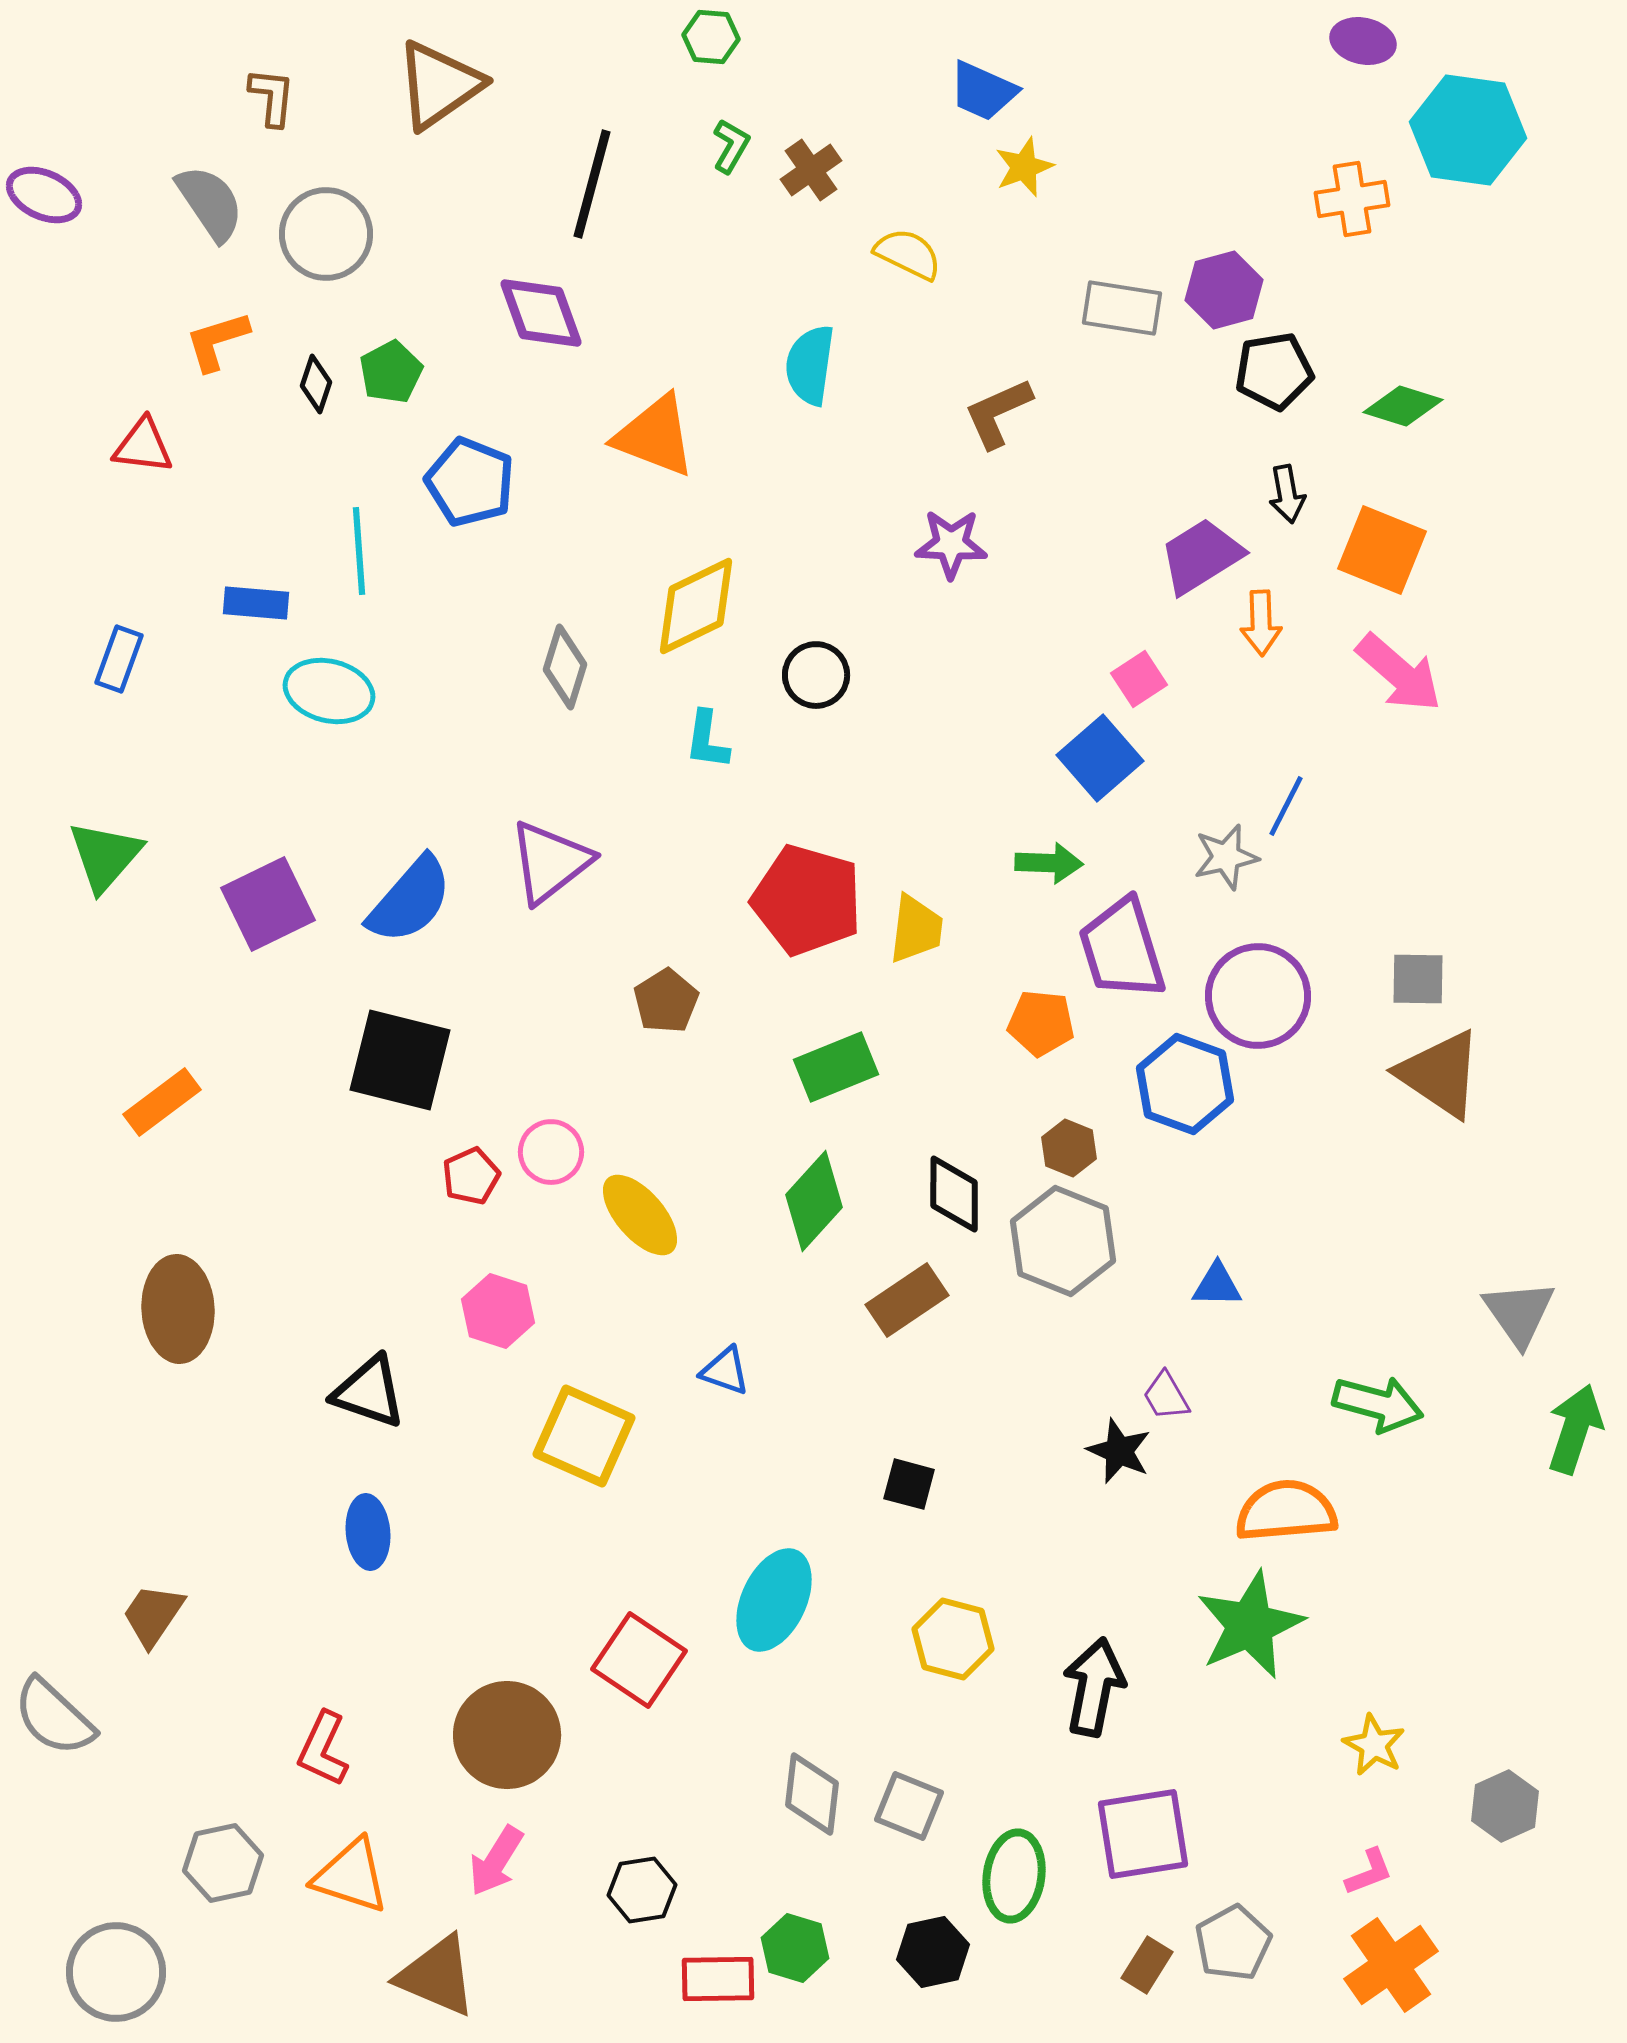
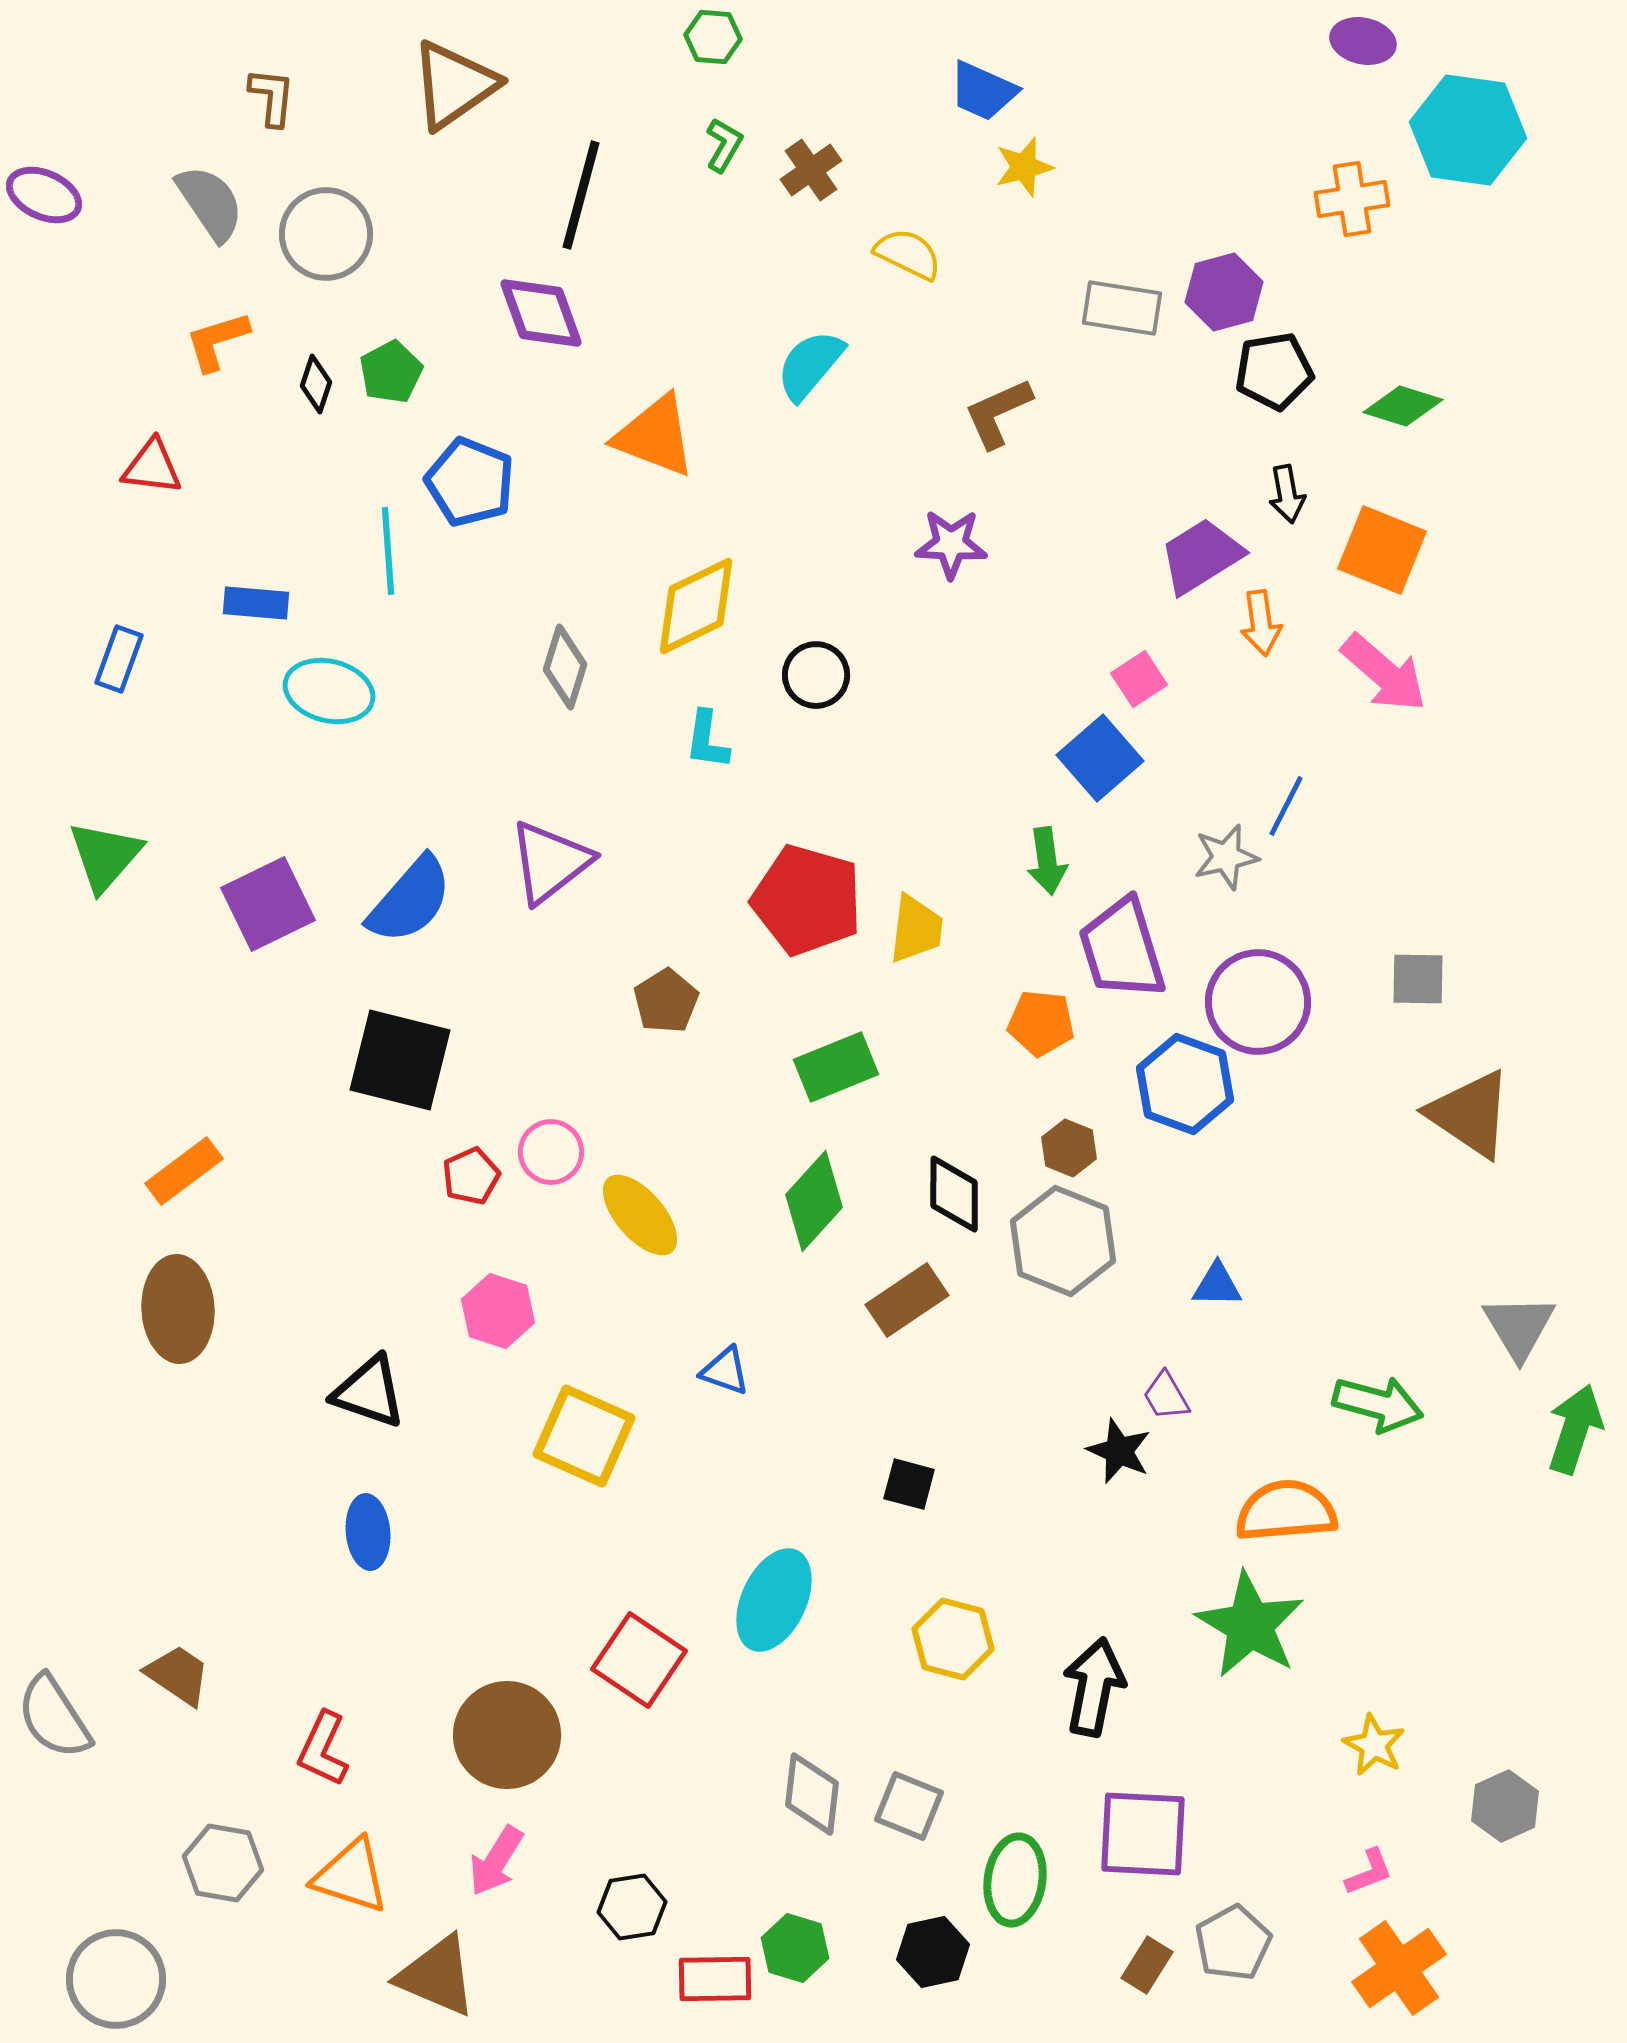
green hexagon at (711, 37): moved 2 px right
brown triangle at (439, 85): moved 15 px right
green L-shape at (731, 146): moved 7 px left, 1 px up
yellow star at (1024, 167): rotated 6 degrees clockwise
black line at (592, 184): moved 11 px left, 11 px down
purple hexagon at (1224, 290): moved 2 px down
cyan semicircle at (810, 365): rotated 32 degrees clockwise
red triangle at (143, 446): moved 9 px right, 21 px down
cyan line at (359, 551): moved 29 px right
orange arrow at (1261, 623): rotated 6 degrees counterclockwise
pink arrow at (1399, 673): moved 15 px left
green arrow at (1049, 863): moved 2 px left, 2 px up; rotated 80 degrees clockwise
purple circle at (1258, 996): moved 6 px down
brown triangle at (1440, 1074): moved 30 px right, 40 px down
orange rectangle at (162, 1102): moved 22 px right, 69 px down
gray triangle at (1519, 1313): moved 14 px down; rotated 4 degrees clockwise
brown trapezoid at (153, 1615): moved 25 px right, 60 px down; rotated 90 degrees clockwise
green star at (1250, 1625): rotated 18 degrees counterclockwise
gray semicircle at (54, 1717): rotated 14 degrees clockwise
purple square at (1143, 1834): rotated 12 degrees clockwise
gray hexagon at (223, 1863): rotated 22 degrees clockwise
green ellipse at (1014, 1876): moved 1 px right, 4 px down
black hexagon at (642, 1890): moved 10 px left, 17 px down
orange cross at (1391, 1965): moved 8 px right, 3 px down
gray circle at (116, 1972): moved 7 px down
red rectangle at (718, 1979): moved 3 px left
